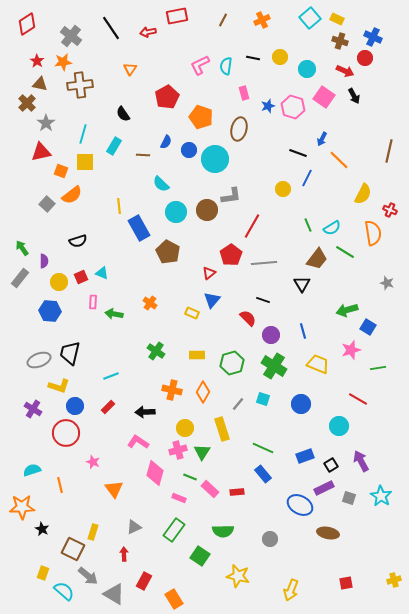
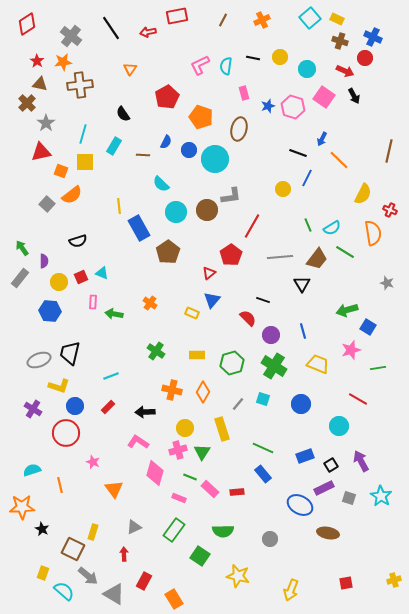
brown pentagon at (168, 252): rotated 10 degrees clockwise
gray line at (264, 263): moved 16 px right, 6 px up
